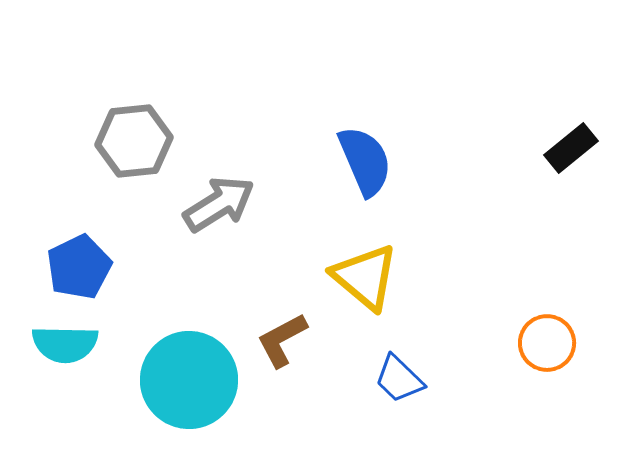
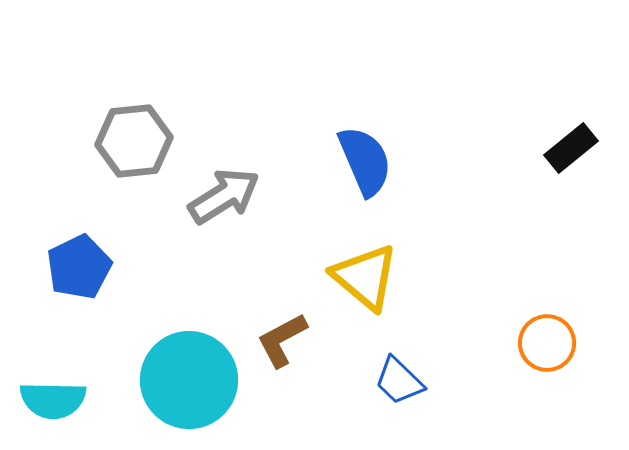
gray arrow: moved 5 px right, 8 px up
cyan semicircle: moved 12 px left, 56 px down
blue trapezoid: moved 2 px down
